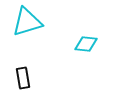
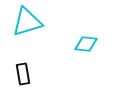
black rectangle: moved 4 px up
